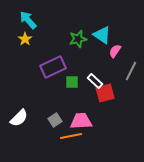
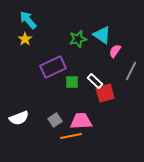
white semicircle: rotated 24 degrees clockwise
